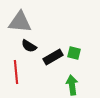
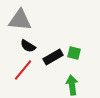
gray triangle: moved 2 px up
black semicircle: moved 1 px left
red line: moved 7 px right, 2 px up; rotated 45 degrees clockwise
